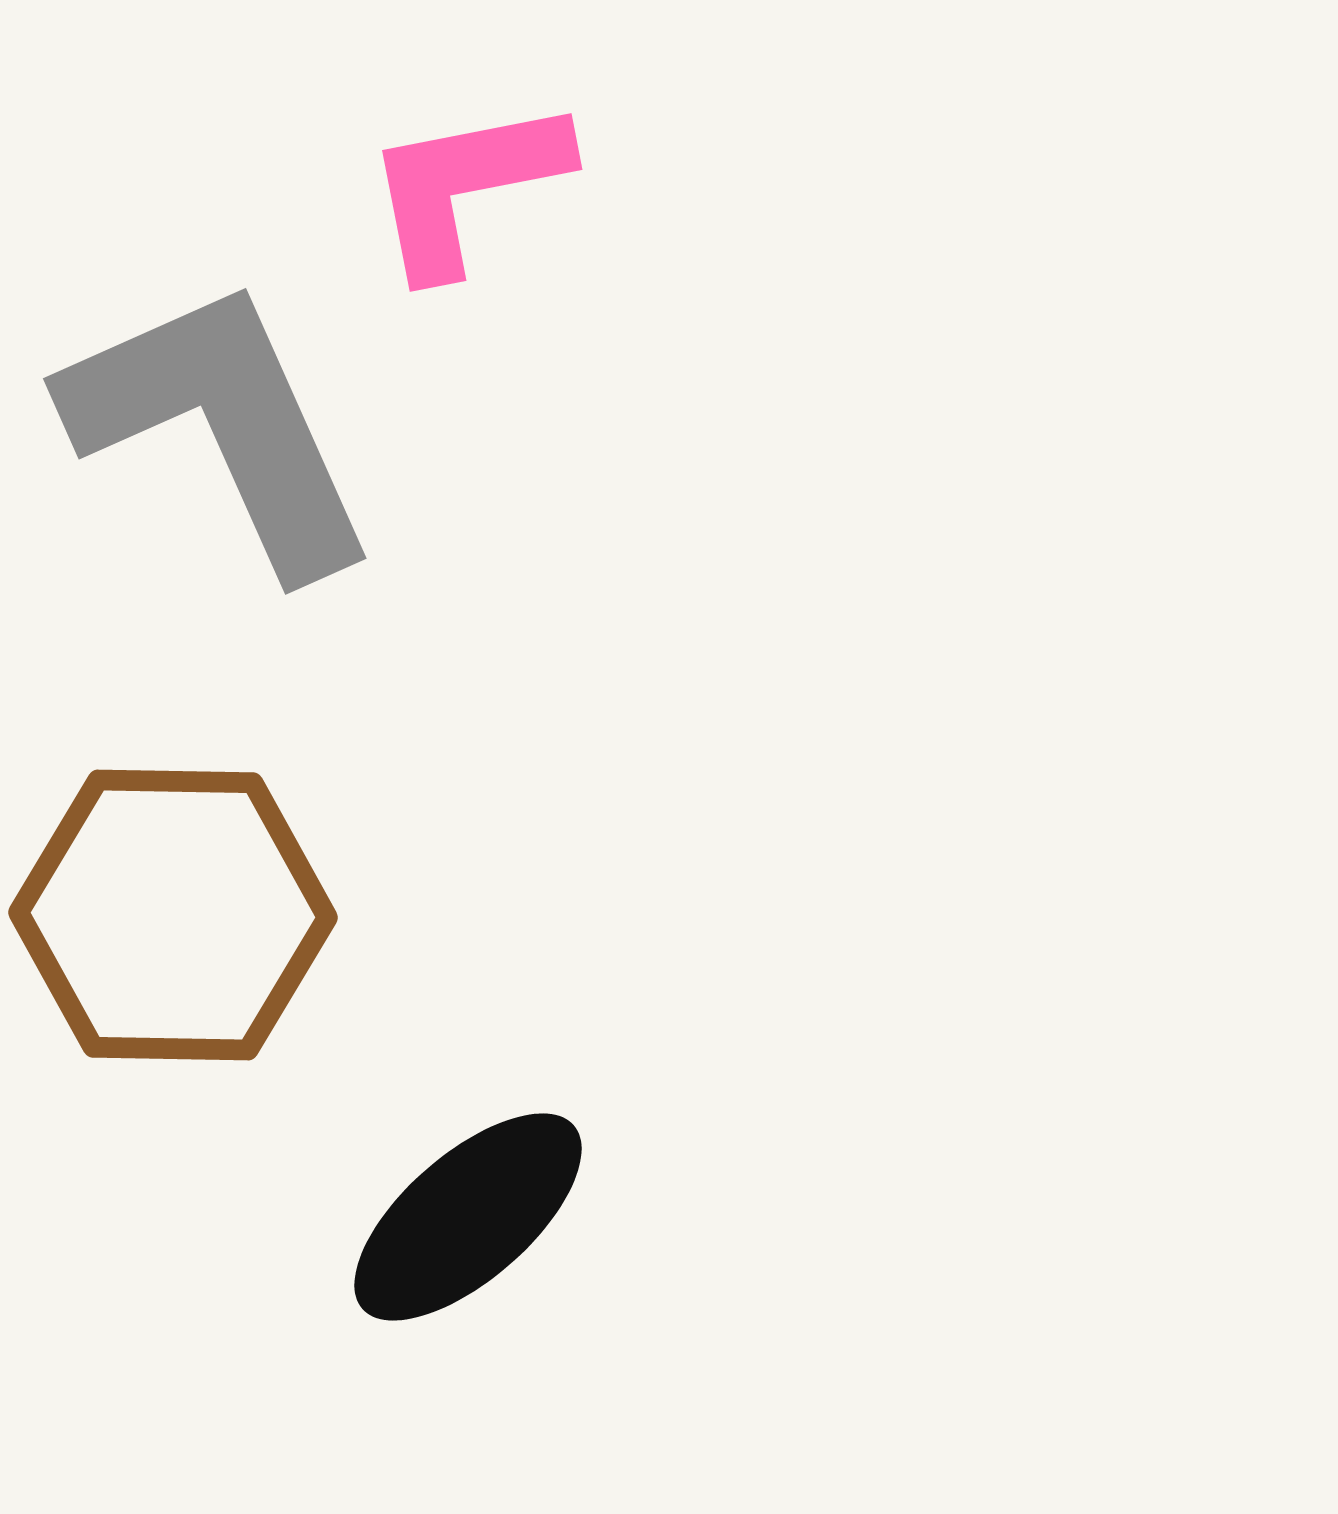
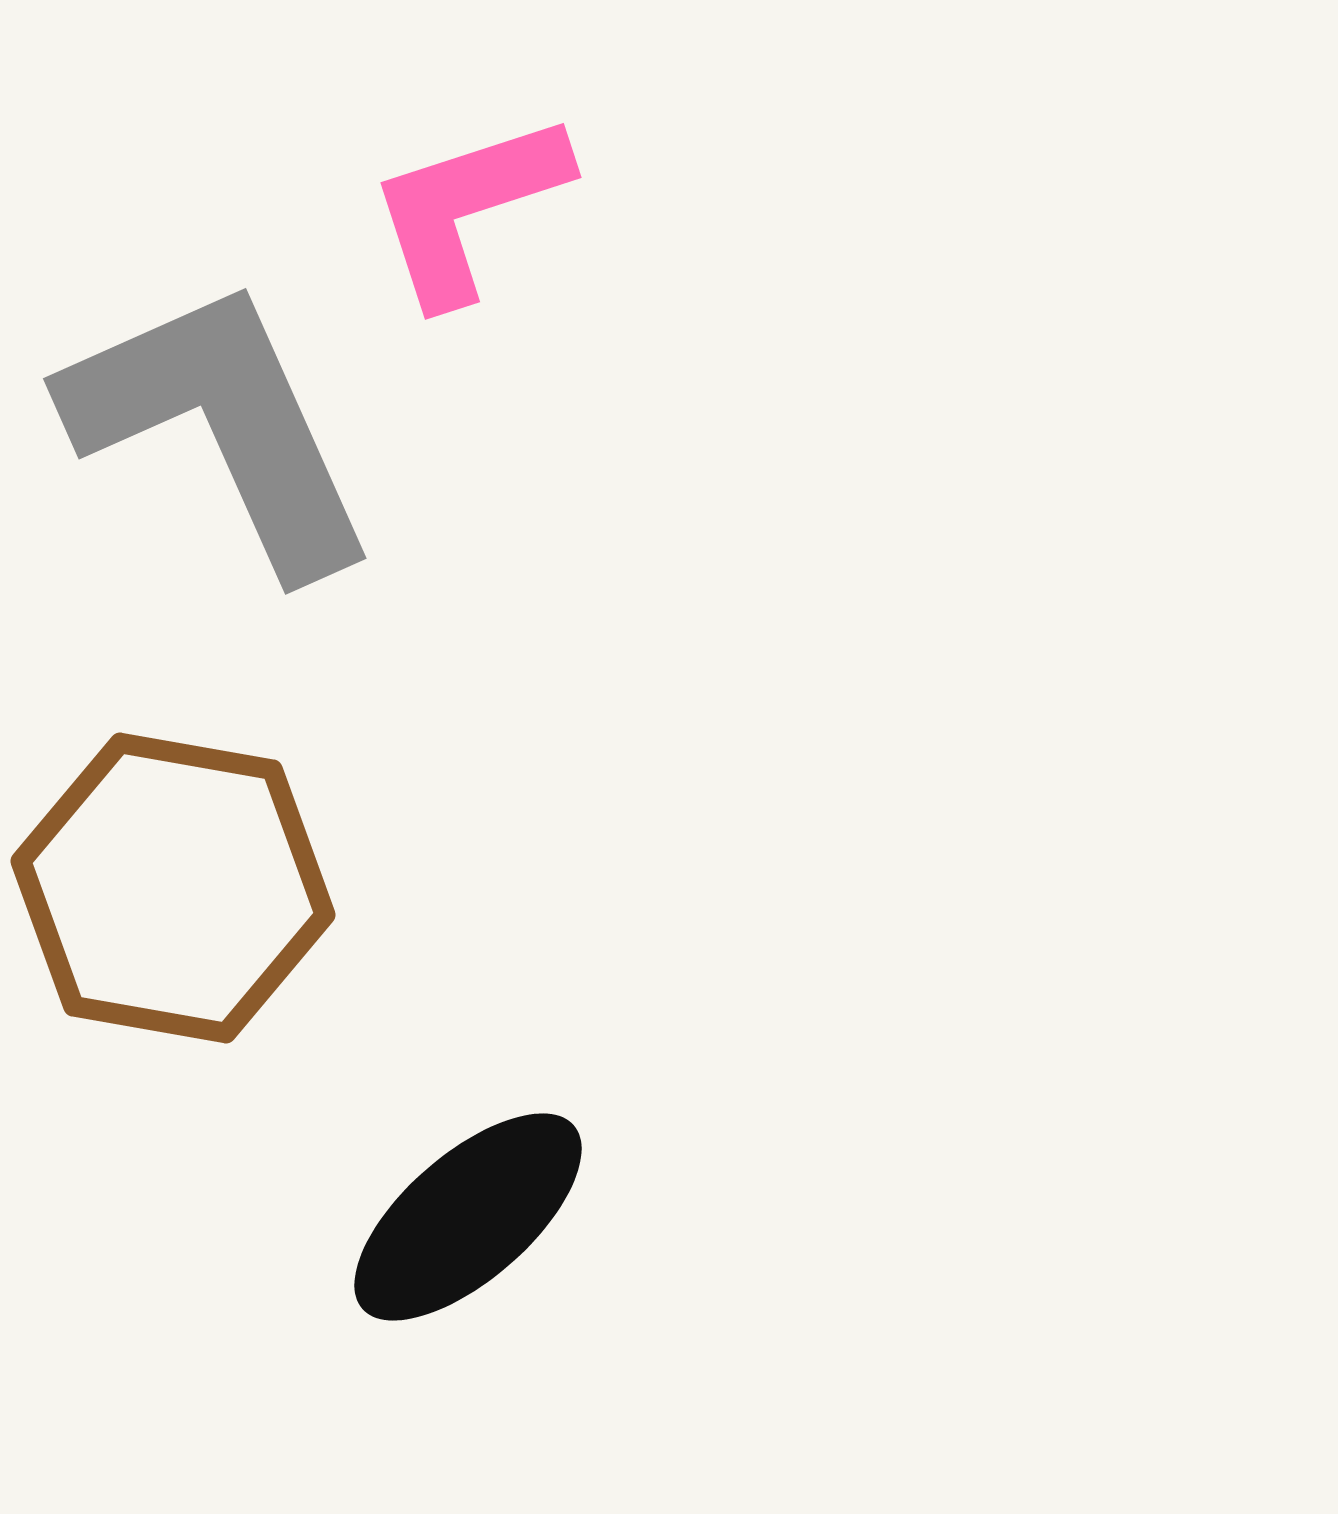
pink L-shape: moved 2 px right, 22 px down; rotated 7 degrees counterclockwise
brown hexagon: moved 27 px up; rotated 9 degrees clockwise
